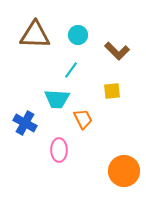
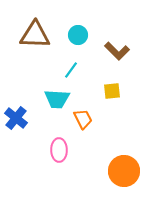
blue cross: moved 9 px left, 5 px up; rotated 10 degrees clockwise
